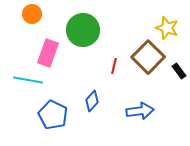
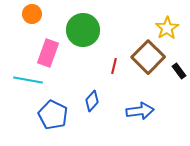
yellow star: rotated 20 degrees clockwise
